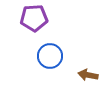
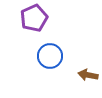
purple pentagon: rotated 20 degrees counterclockwise
